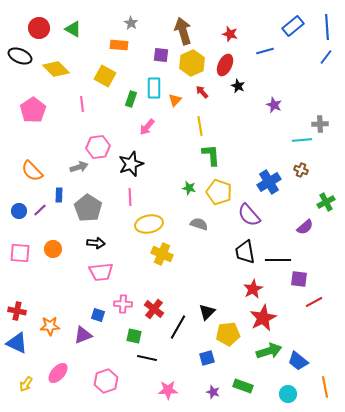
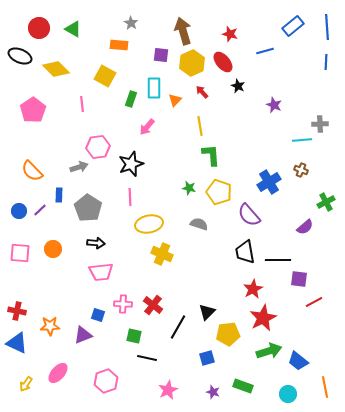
blue line at (326, 57): moved 5 px down; rotated 35 degrees counterclockwise
red ellipse at (225, 65): moved 2 px left, 3 px up; rotated 65 degrees counterclockwise
red cross at (154, 309): moved 1 px left, 4 px up
pink star at (168, 390): rotated 24 degrees counterclockwise
